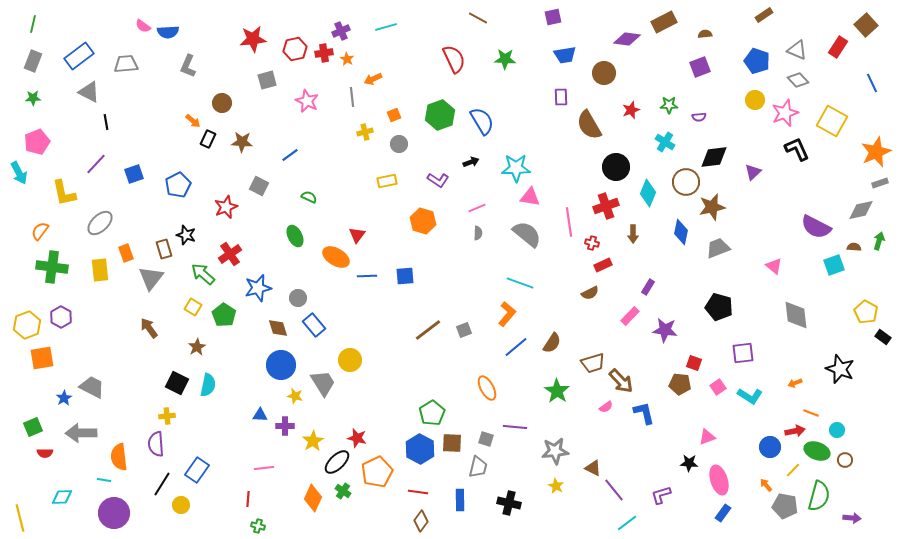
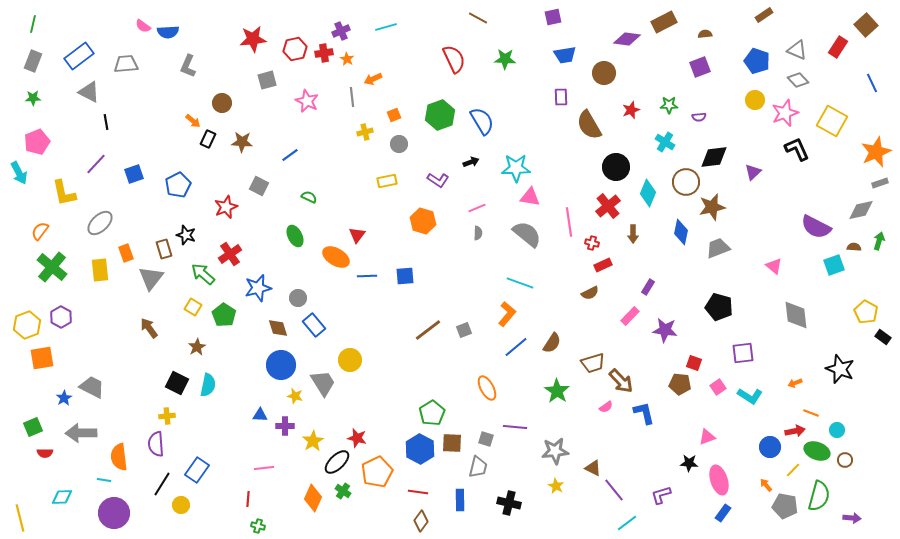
red cross at (606, 206): moved 2 px right; rotated 20 degrees counterclockwise
green cross at (52, 267): rotated 32 degrees clockwise
